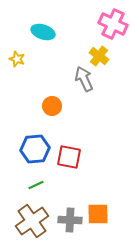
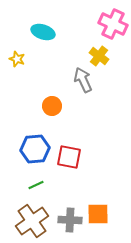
gray arrow: moved 1 px left, 1 px down
